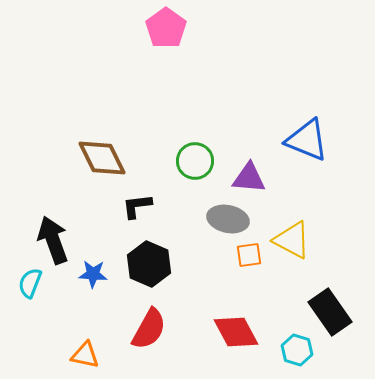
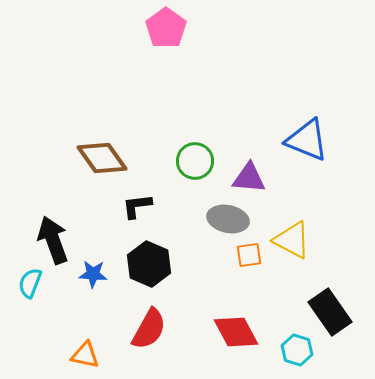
brown diamond: rotated 9 degrees counterclockwise
